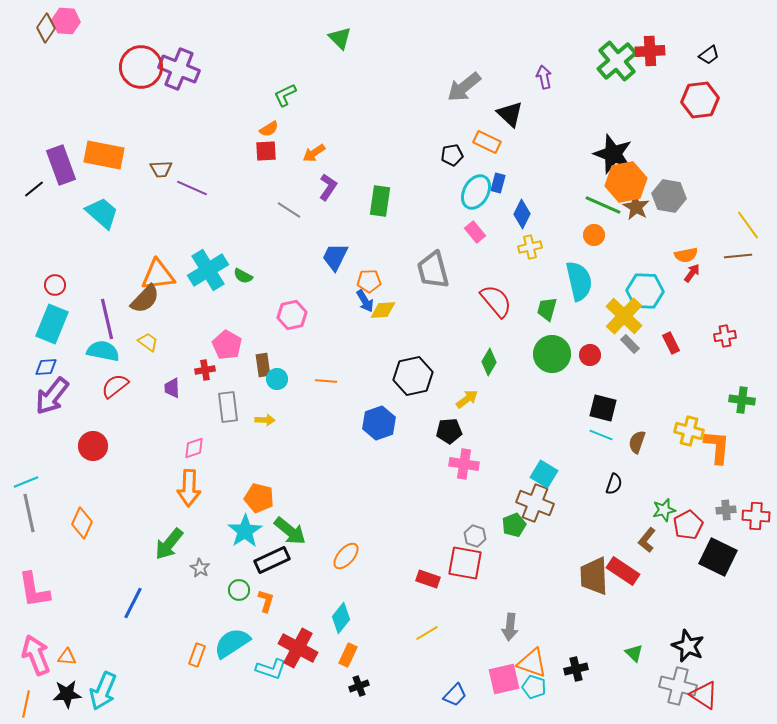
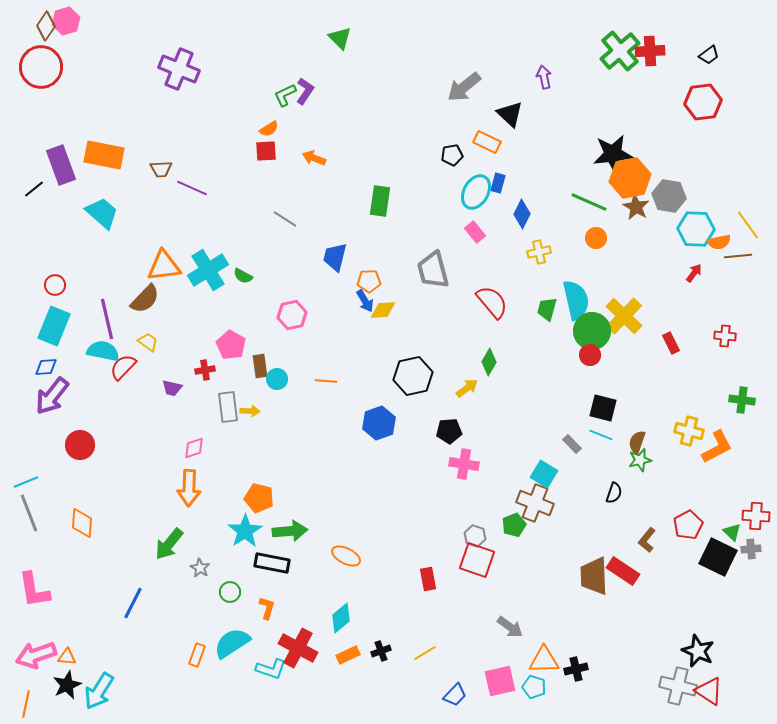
pink hexagon at (66, 21): rotated 20 degrees counterclockwise
brown diamond at (46, 28): moved 2 px up
green cross at (617, 61): moved 3 px right, 10 px up
red circle at (141, 67): moved 100 px left
red hexagon at (700, 100): moved 3 px right, 2 px down
orange arrow at (314, 153): moved 5 px down; rotated 55 degrees clockwise
black star at (613, 154): rotated 27 degrees counterclockwise
orange hexagon at (626, 182): moved 4 px right, 4 px up
purple L-shape at (328, 187): moved 23 px left, 96 px up
green line at (603, 205): moved 14 px left, 3 px up
gray line at (289, 210): moved 4 px left, 9 px down
orange circle at (594, 235): moved 2 px right, 3 px down
yellow cross at (530, 247): moved 9 px right, 5 px down
orange semicircle at (686, 255): moved 33 px right, 13 px up
blue trapezoid at (335, 257): rotated 12 degrees counterclockwise
red arrow at (692, 273): moved 2 px right
orange triangle at (158, 275): moved 6 px right, 9 px up
cyan semicircle at (579, 281): moved 3 px left, 19 px down
cyan hexagon at (645, 291): moved 51 px right, 62 px up
red semicircle at (496, 301): moved 4 px left, 1 px down
cyan rectangle at (52, 324): moved 2 px right, 2 px down
red cross at (725, 336): rotated 15 degrees clockwise
gray rectangle at (630, 344): moved 58 px left, 100 px down
pink pentagon at (227, 345): moved 4 px right
green circle at (552, 354): moved 40 px right, 23 px up
brown rectangle at (263, 365): moved 3 px left, 1 px down
red semicircle at (115, 386): moved 8 px right, 19 px up; rotated 8 degrees counterclockwise
purple trapezoid at (172, 388): rotated 75 degrees counterclockwise
yellow arrow at (467, 399): moved 11 px up
yellow arrow at (265, 420): moved 15 px left, 9 px up
red circle at (93, 446): moved 13 px left, 1 px up
orange L-shape at (717, 447): rotated 57 degrees clockwise
black semicircle at (614, 484): moved 9 px down
green star at (664, 510): moved 24 px left, 50 px up
gray cross at (726, 510): moved 25 px right, 39 px down
gray line at (29, 513): rotated 9 degrees counterclockwise
orange diamond at (82, 523): rotated 20 degrees counterclockwise
green arrow at (290, 531): rotated 44 degrees counterclockwise
orange ellipse at (346, 556): rotated 76 degrees clockwise
black rectangle at (272, 560): moved 3 px down; rotated 36 degrees clockwise
red square at (465, 563): moved 12 px right, 3 px up; rotated 9 degrees clockwise
red rectangle at (428, 579): rotated 60 degrees clockwise
green circle at (239, 590): moved 9 px left, 2 px down
orange L-shape at (266, 601): moved 1 px right, 7 px down
cyan diamond at (341, 618): rotated 12 degrees clockwise
gray arrow at (510, 627): rotated 60 degrees counterclockwise
yellow line at (427, 633): moved 2 px left, 20 px down
black star at (688, 646): moved 10 px right, 5 px down
green triangle at (634, 653): moved 98 px right, 121 px up
pink arrow at (36, 655): rotated 87 degrees counterclockwise
orange rectangle at (348, 655): rotated 40 degrees clockwise
orange triangle at (532, 663): moved 12 px right, 3 px up; rotated 20 degrees counterclockwise
pink square at (504, 679): moved 4 px left, 2 px down
black cross at (359, 686): moved 22 px right, 35 px up
cyan arrow at (103, 691): moved 4 px left; rotated 9 degrees clockwise
black star at (67, 694): moved 9 px up; rotated 20 degrees counterclockwise
red triangle at (704, 695): moved 5 px right, 4 px up
